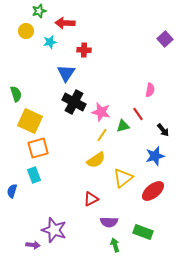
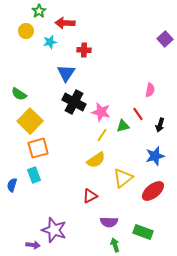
green star: rotated 16 degrees counterclockwise
green semicircle: moved 3 px right; rotated 140 degrees clockwise
yellow square: rotated 20 degrees clockwise
black arrow: moved 3 px left, 5 px up; rotated 56 degrees clockwise
blue semicircle: moved 6 px up
red triangle: moved 1 px left, 3 px up
